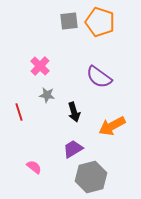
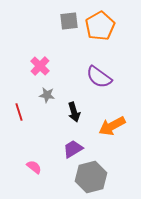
orange pentagon: moved 4 px down; rotated 24 degrees clockwise
